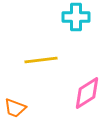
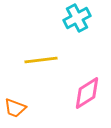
cyan cross: moved 1 px right, 1 px down; rotated 28 degrees counterclockwise
